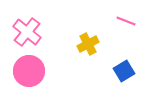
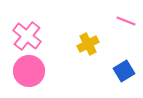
pink cross: moved 4 px down
